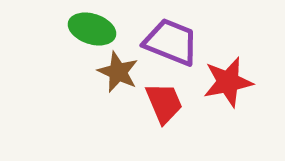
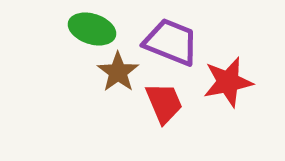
brown star: rotated 12 degrees clockwise
